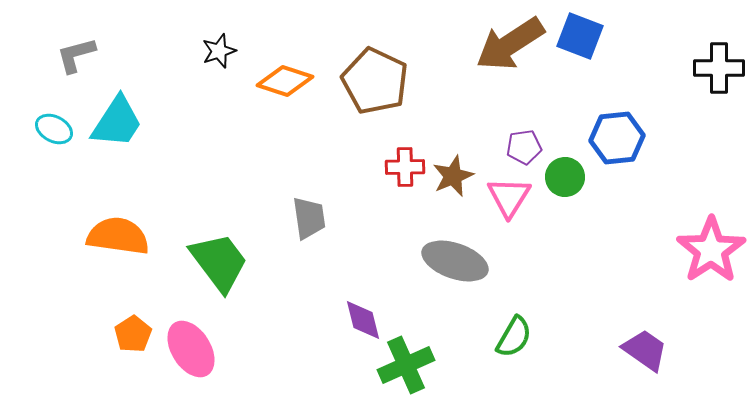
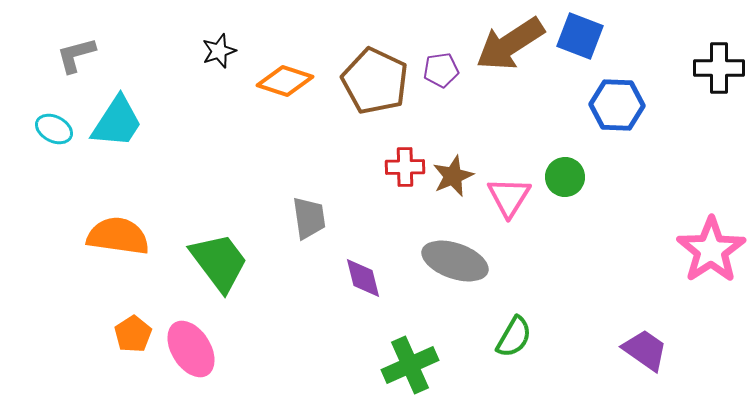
blue hexagon: moved 33 px up; rotated 8 degrees clockwise
purple pentagon: moved 83 px left, 77 px up
purple diamond: moved 42 px up
green cross: moved 4 px right
